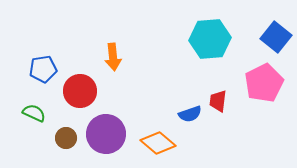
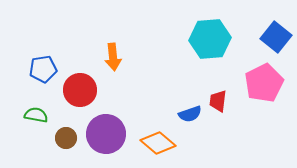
red circle: moved 1 px up
green semicircle: moved 2 px right, 2 px down; rotated 15 degrees counterclockwise
